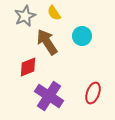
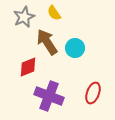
gray star: moved 1 px left, 1 px down
cyan circle: moved 7 px left, 12 px down
purple cross: rotated 12 degrees counterclockwise
